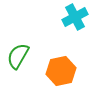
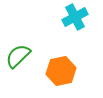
green semicircle: rotated 16 degrees clockwise
